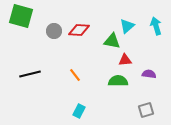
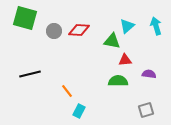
green square: moved 4 px right, 2 px down
orange line: moved 8 px left, 16 px down
